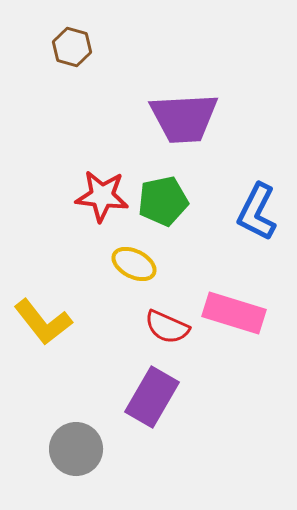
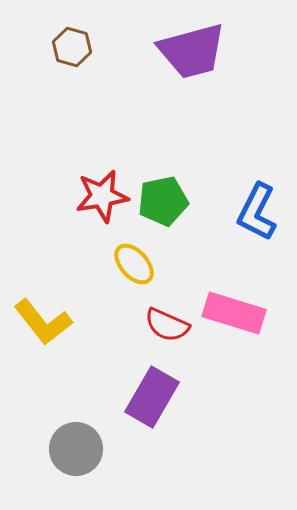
purple trapezoid: moved 8 px right, 67 px up; rotated 12 degrees counterclockwise
red star: rotated 16 degrees counterclockwise
yellow ellipse: rotated 21 degrees clockwise
red semicircle: moved 2 px up
